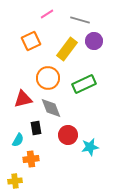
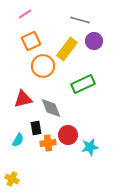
pink line: moved 22 px left
orange circle: moved 5 px left, 12 px up
green rectangle: moved 1 px left
orange cross: moved 17 px right, 16 px up
yellow cross: moved 3 px left, 2 px up; rotated 32 degrees clockwise
